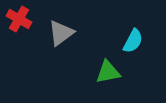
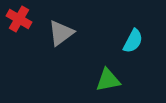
green triangle: moved 8 px down
